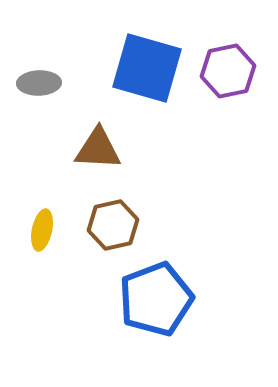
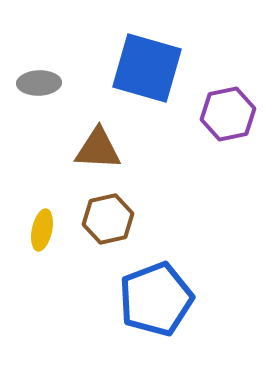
purple hexagon: moved 43 px down
brown hexagon: moved 5 px left, 6 px up
